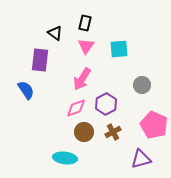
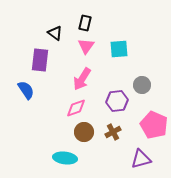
purple hexagon: moved 11 px right, 3 px up; rotated 20 degrees clockwise
